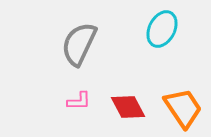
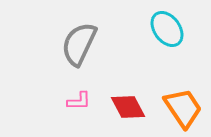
cyan ellipse: moved 5 px right; rotated 63 degrees counterclockwise
